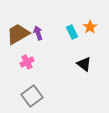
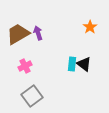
cyan rectangle: moved 32 px down; rotated 32 degrees clockwise
pink cross: moved 2 px left, 4 px down
